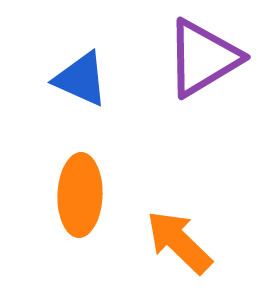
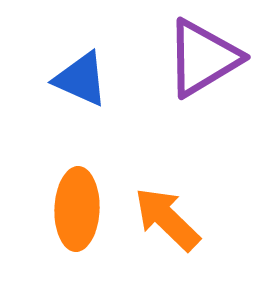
orange ellipse: moved 3 px left, 14 px down
orange arrow: moved 12 px left, 23 px up
